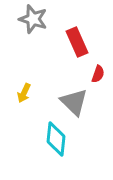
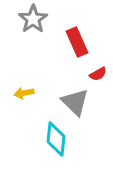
gray star: rotated 20 degrees clockwise
red semicircle: rotated 42 degrees clockwise
yellow arrow: rotated 54 degrees clockwise
gray triangle: moved 1 px right
